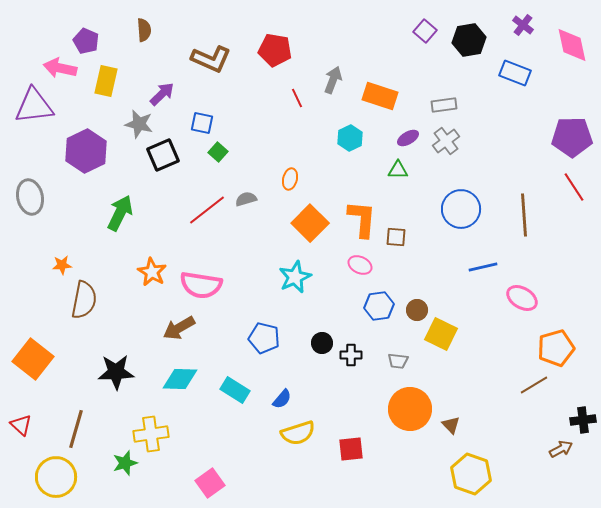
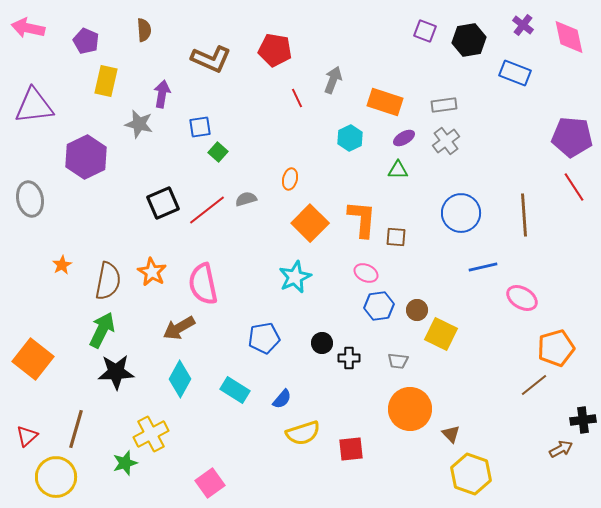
purple square at (425, 31): rotated 20 degrees counterclockwise
pink diamond at (572, 45): moved 3 px left, 8 px up
pink arrow at (60, 68): moved 32 px left, 40 px up
purple arrow at (162, 94): rotated 36 degrees counterclockwise
orange rectangle at (380, 96): moved 5 px right, 6 px down
blue square at (202, 123): moved 2 px left, 4 px down; rotated 20 degrees counterclockwise
purple pentagon at (572, 137): rotated 6 degrees clockwise
purple ellipse at (408, 138): moved 4 px left
purple hexagon at (86, 151): moved 6 px down
black square at (163, 155): moved 48 px down
gray ellipse at (30, 197): moved 2 px down
blue circle at (461, 209): moved 4 px down
green arrow at (120, 213): moved 18 px left, 117 px down
orange star at (62, 265): rotated 24 degrees counterclockwise
pink ellipse at (360, 265): moved 6 px right, 8 px down
pink semicircle at (201, 285): moved 2 px right, 1 px up; rotated 69 degrees clockwise
brown semicircle at (84, 300): moved 24 px right, 19 px up
blue pentagon at (264, 338): rotated 24 degrees counterclockwise
black cross at (351, 355): moved 2 px left, 3 px down
cyan diamond at (180, 379): rotated 63 degrees counterclockwise
brown line at (534, 385): rotated 8 degrees counterclockwise
red triangle at (21, 425): moved 6 px right, 11 px down; rotated 35 degrees clockwise
brown triangle at (451, 425): moved 9 px down
yellow semicircle at (298, 433): moved 5 px right
yellow cross at (151, 434): rotated 20 degrees counterclockwise
